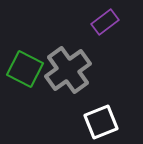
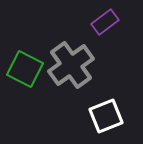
gray cross: moved 3 px right, 5 px up
white square: moved 5 px right, 6 px up
